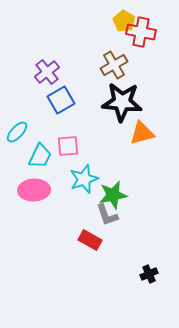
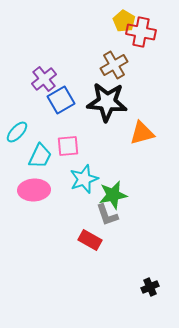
purple cross: moved 3 px left, 7 px down
black star: moved 15 px left
black cross: moved 1 px right, 13 px down
